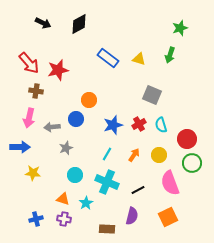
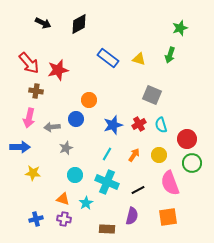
orange square: rotated 18 degrees clockwise
